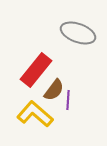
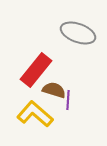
brown semicircle: rotated 110 degrees counterclockwise
